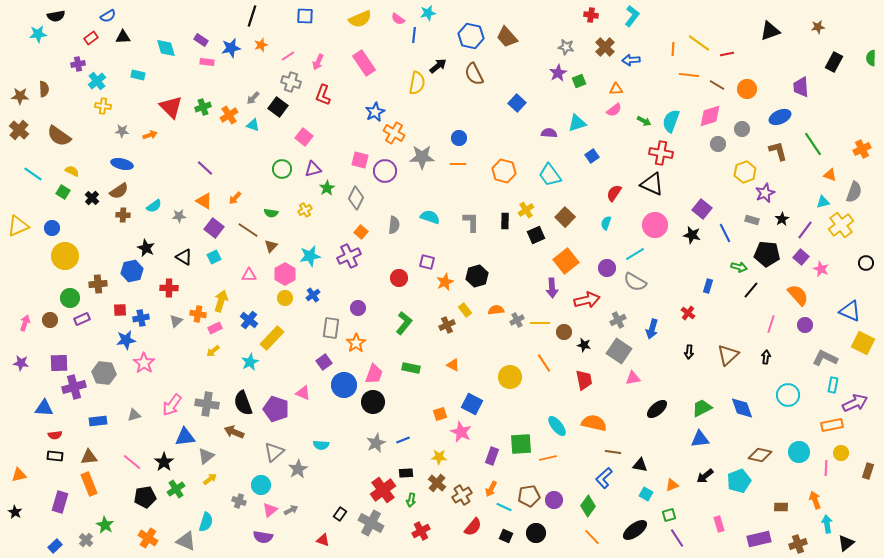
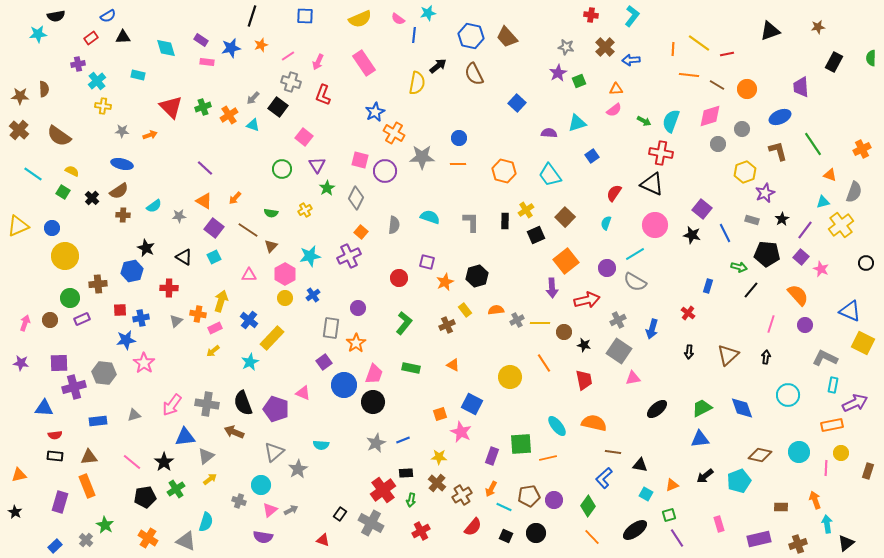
purple triangle at (313, 169): moved 4 px right, 4 px up; rotated 48 degrees counterclockwise
orange rectangle at (89, 484): moved 2 px left, 2 px down
